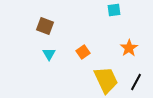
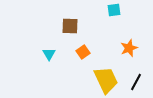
brown square: moved 25 px right; rotated 18 degrees counterclockwise
orange star: rotated 12 degrees clockwise
